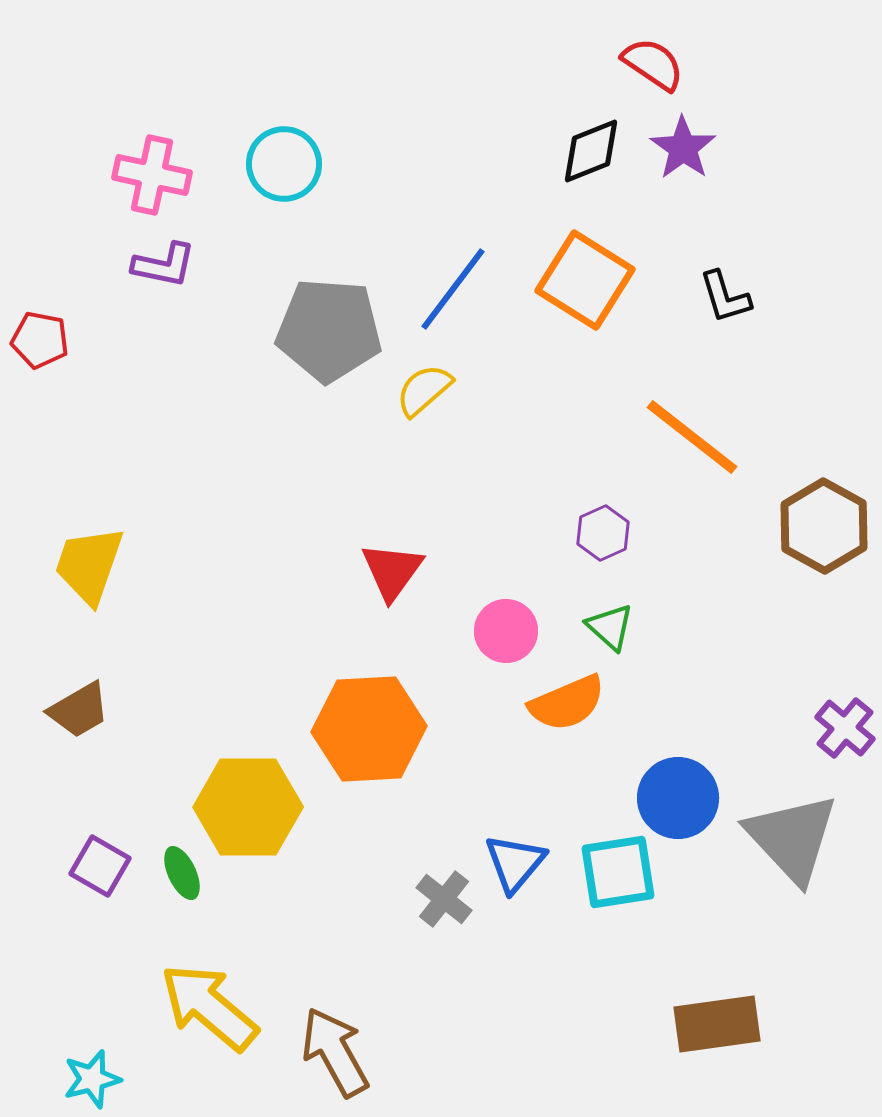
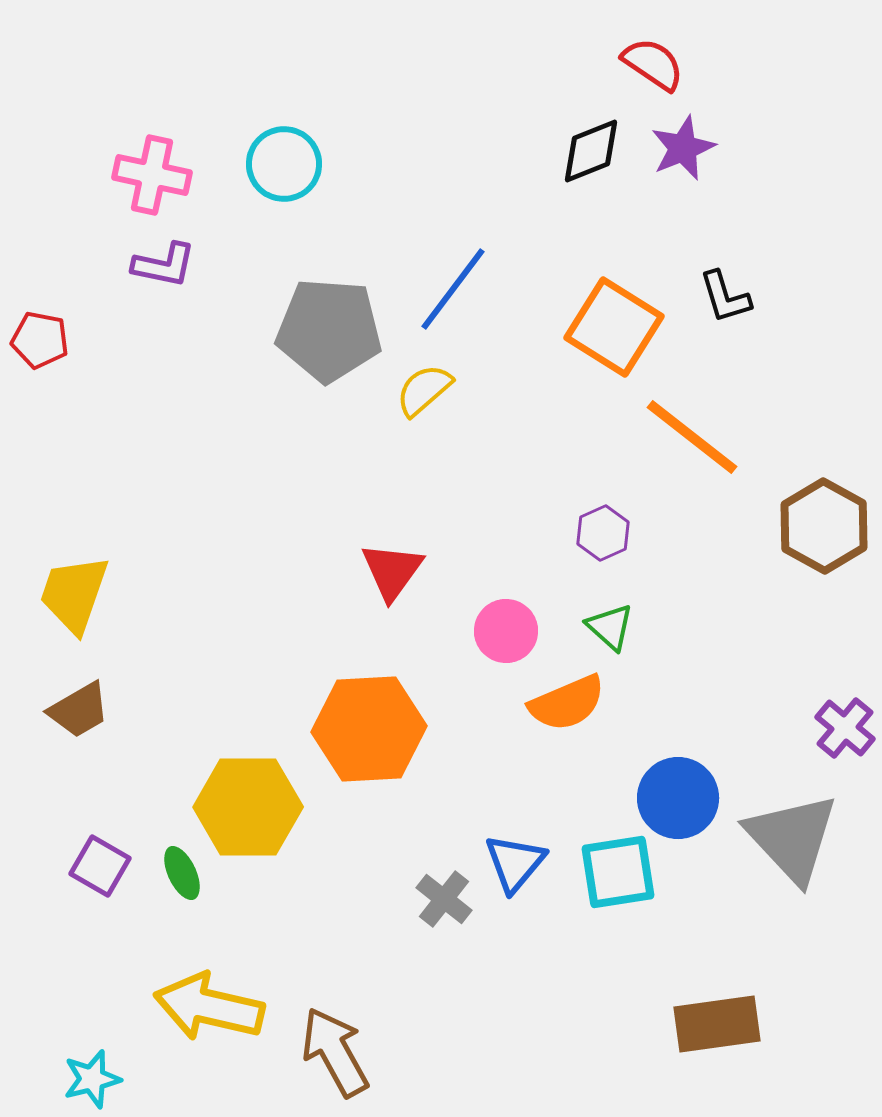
purple star: rotated 14 degrees clockwise
orange square: moved 29 px right, 47 px down
yellow trapezoid: moved 15 px left, 29 px down
yellow arrow: rotated 27 degrees counterclockwise
